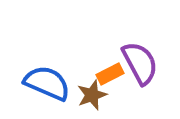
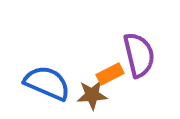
purple semicircle: moved 1 px left, 8 px up; rotated 15 degrees clockwise
brown star: rotated 16 degrees clockwise
